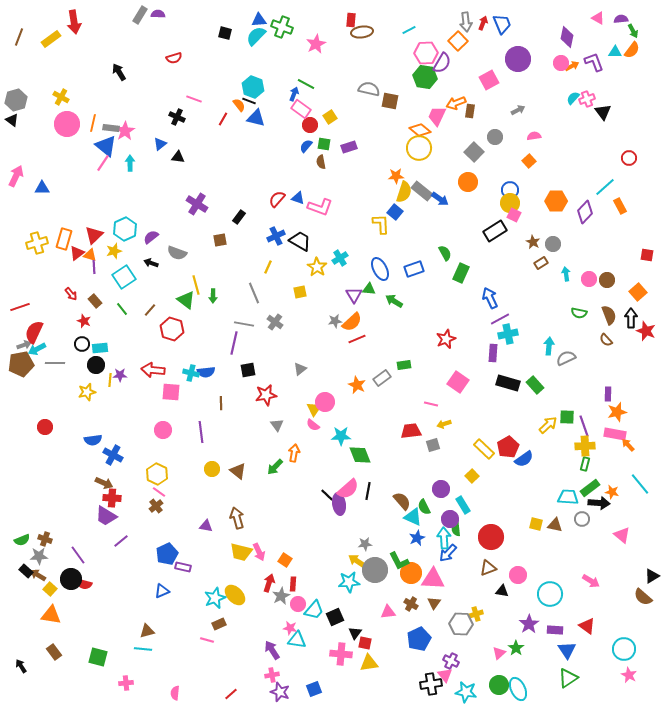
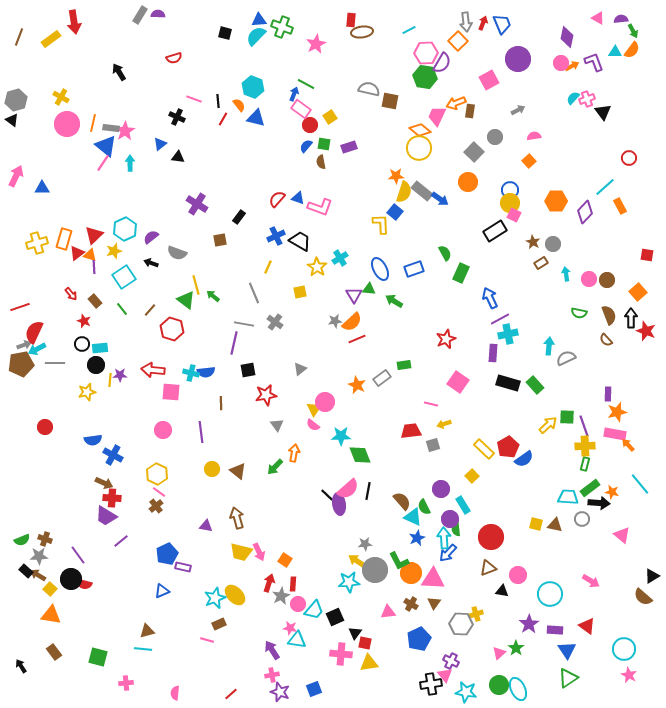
black line at (249, 101): moved 31 px left; rotated 64 degrees clockwise
green arrow at (213, 296): rotated 128 degrees clockwise
